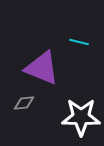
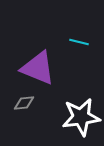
purple triangle: moved 4 px left
white star: rotated 9 degrees counterclockwise
